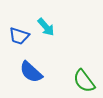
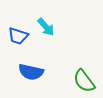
blue trapezoid: moved 1 px left
blue semicircle: rotated 30 degrees counterclockwise
